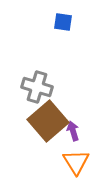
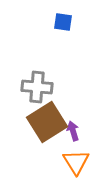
gray cross: rotated 12 degrees counterclockwise
brown square: moved 1 px left, 1 px down; rotated 9 degrees clockwise
